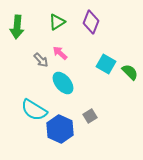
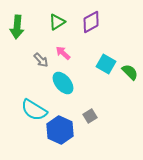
purple diamond: rotated 40 degrees clockwise
pink arrow: moved 3 px right
blue hexagon: moved 1 px down
